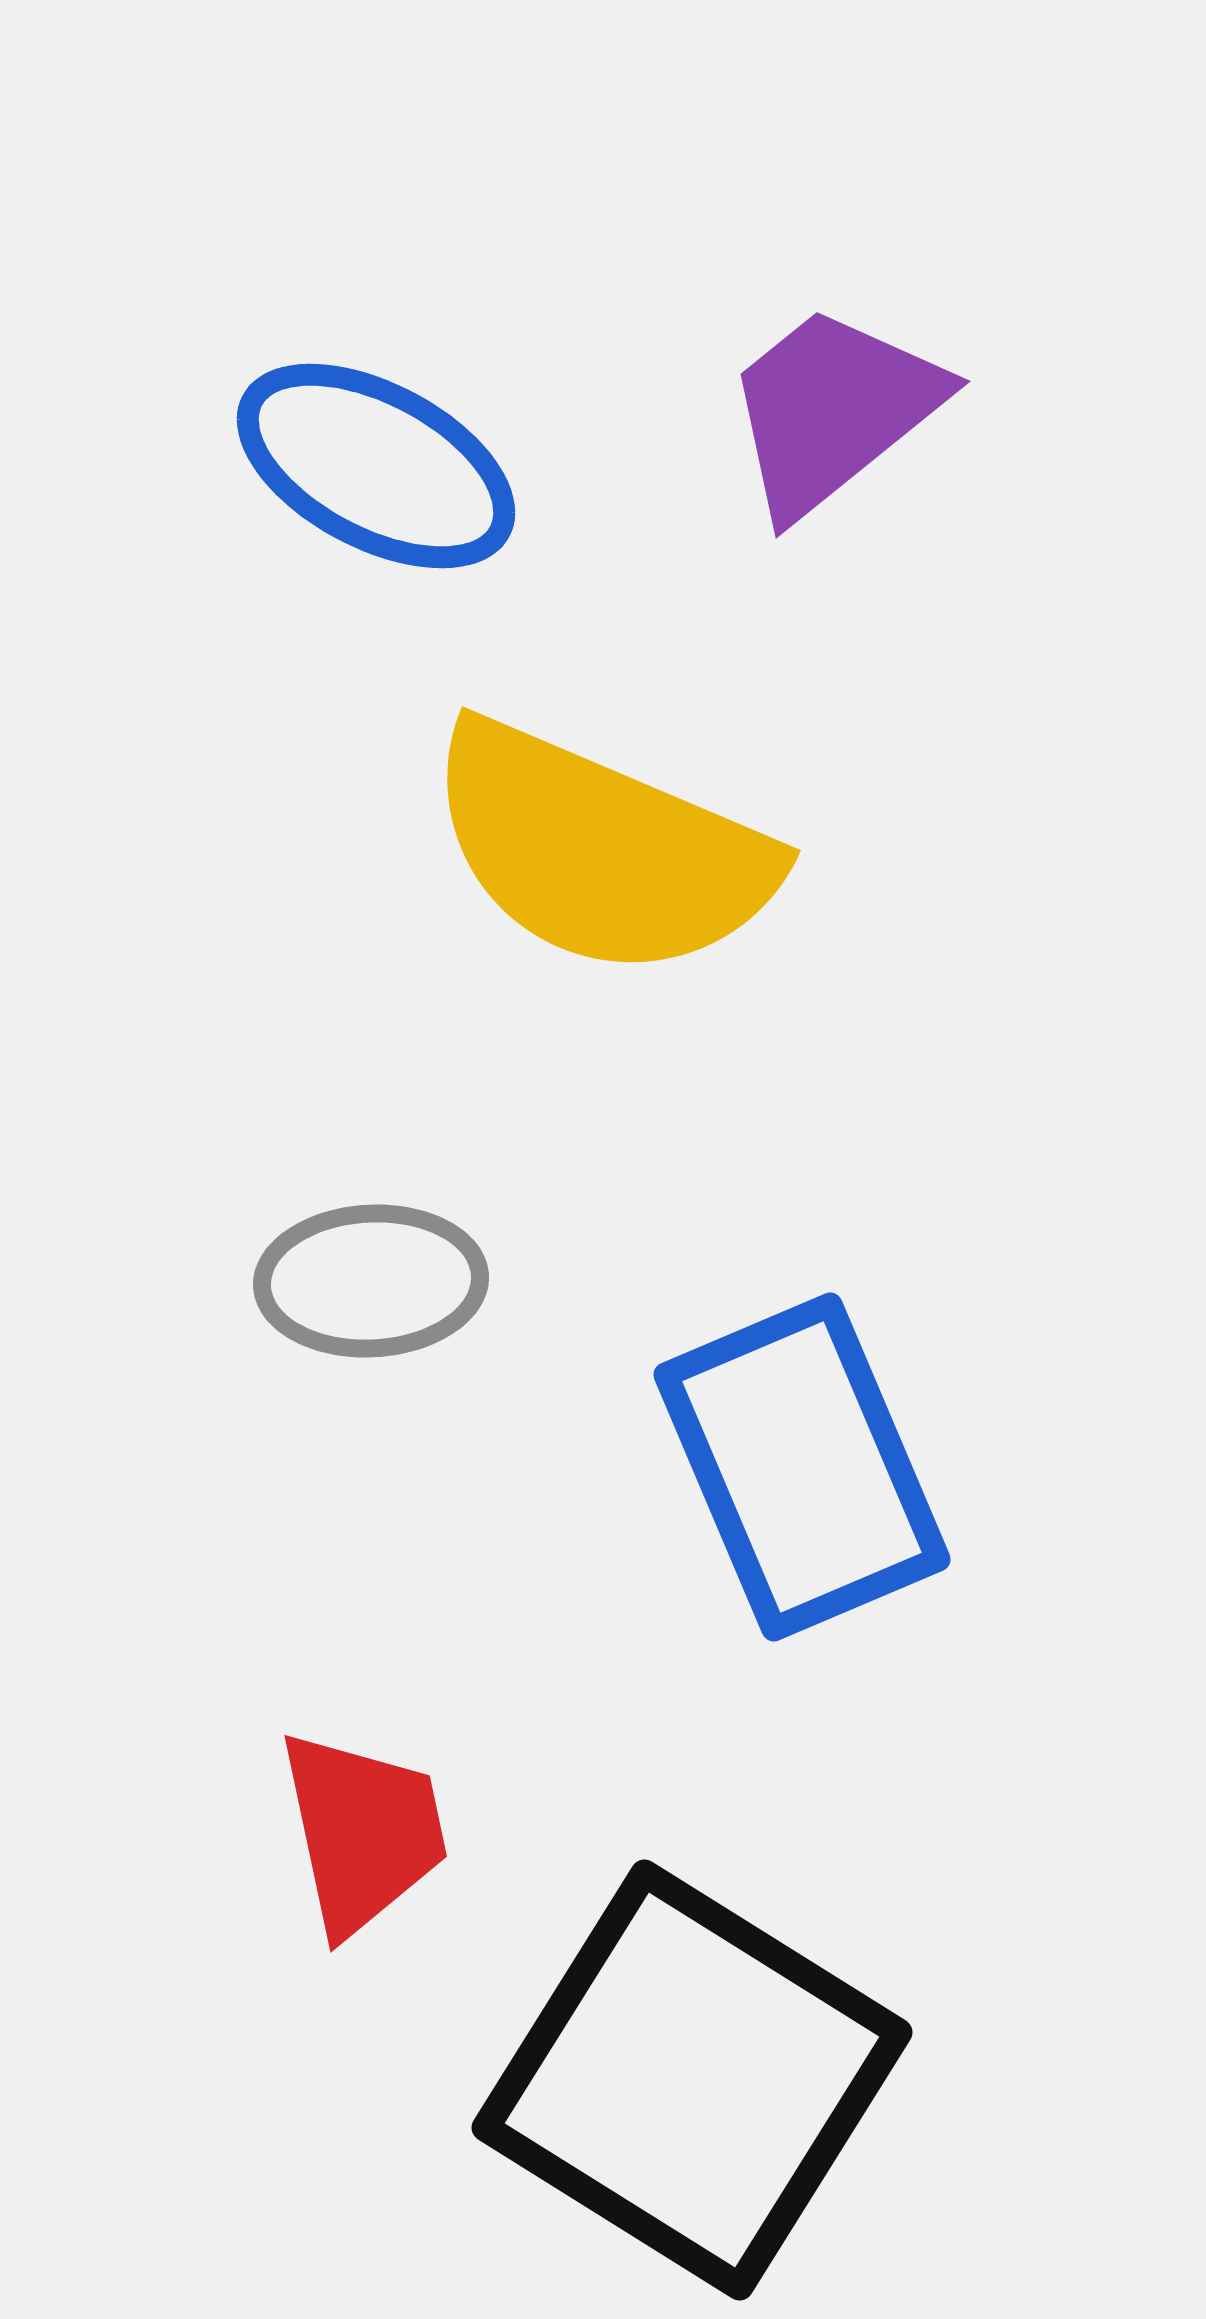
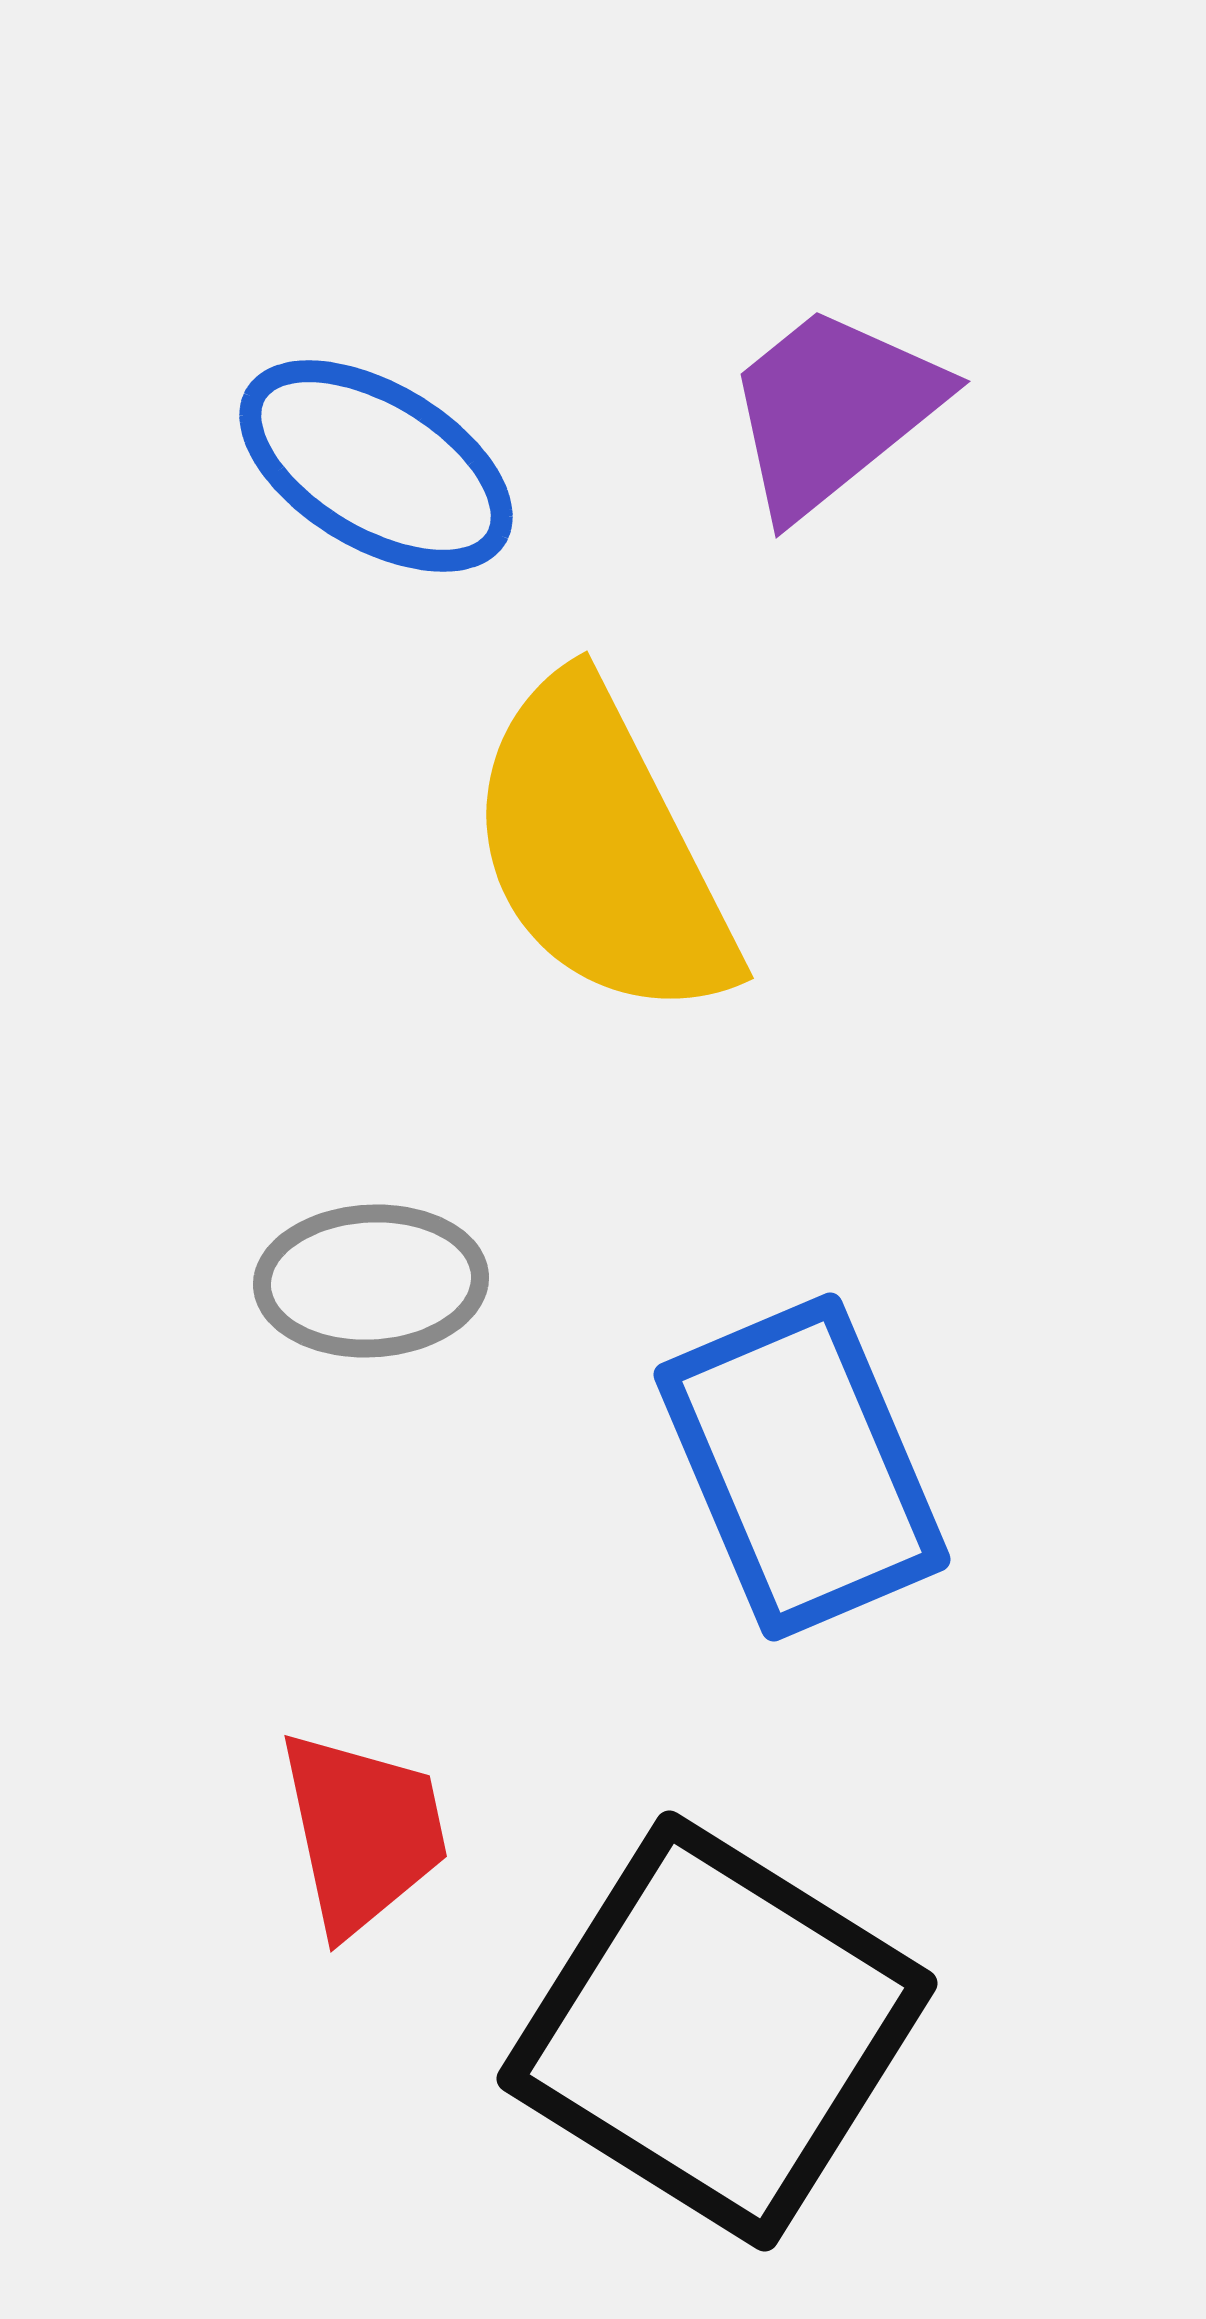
blue ellipse: rotated 3 degrees clockwise
yellow semicircle: rotated 40 degrees clockwise
black square: moved 25 px right, 49 px up
